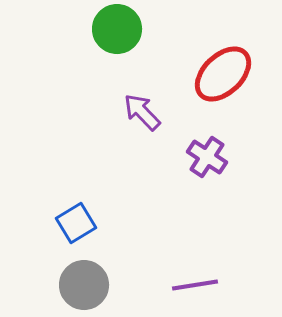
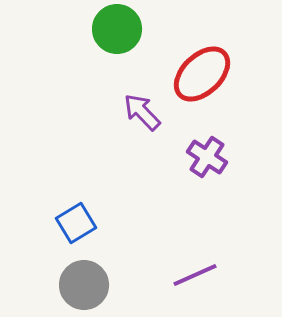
red ellipse: moved 21 px left
purple line: moved 10 px up; rotated 15 degrees counterclockwise
